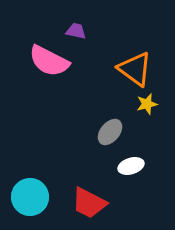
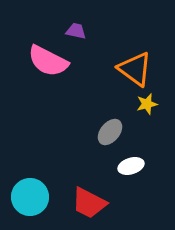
pink semicircle: moved 1 px left
